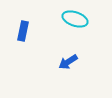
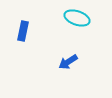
cyan ellipse: moved 2 px right, 1 px up
